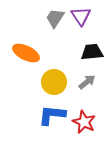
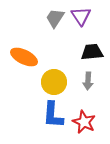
orange ellipse: moved 2 px left, 4 px down
gray arrow: moved 1 px right, 1 px up; rotated 132 degrees clockwise
blue L-shape: moved 1 px right; rotated 92 degrees counterclockwise
